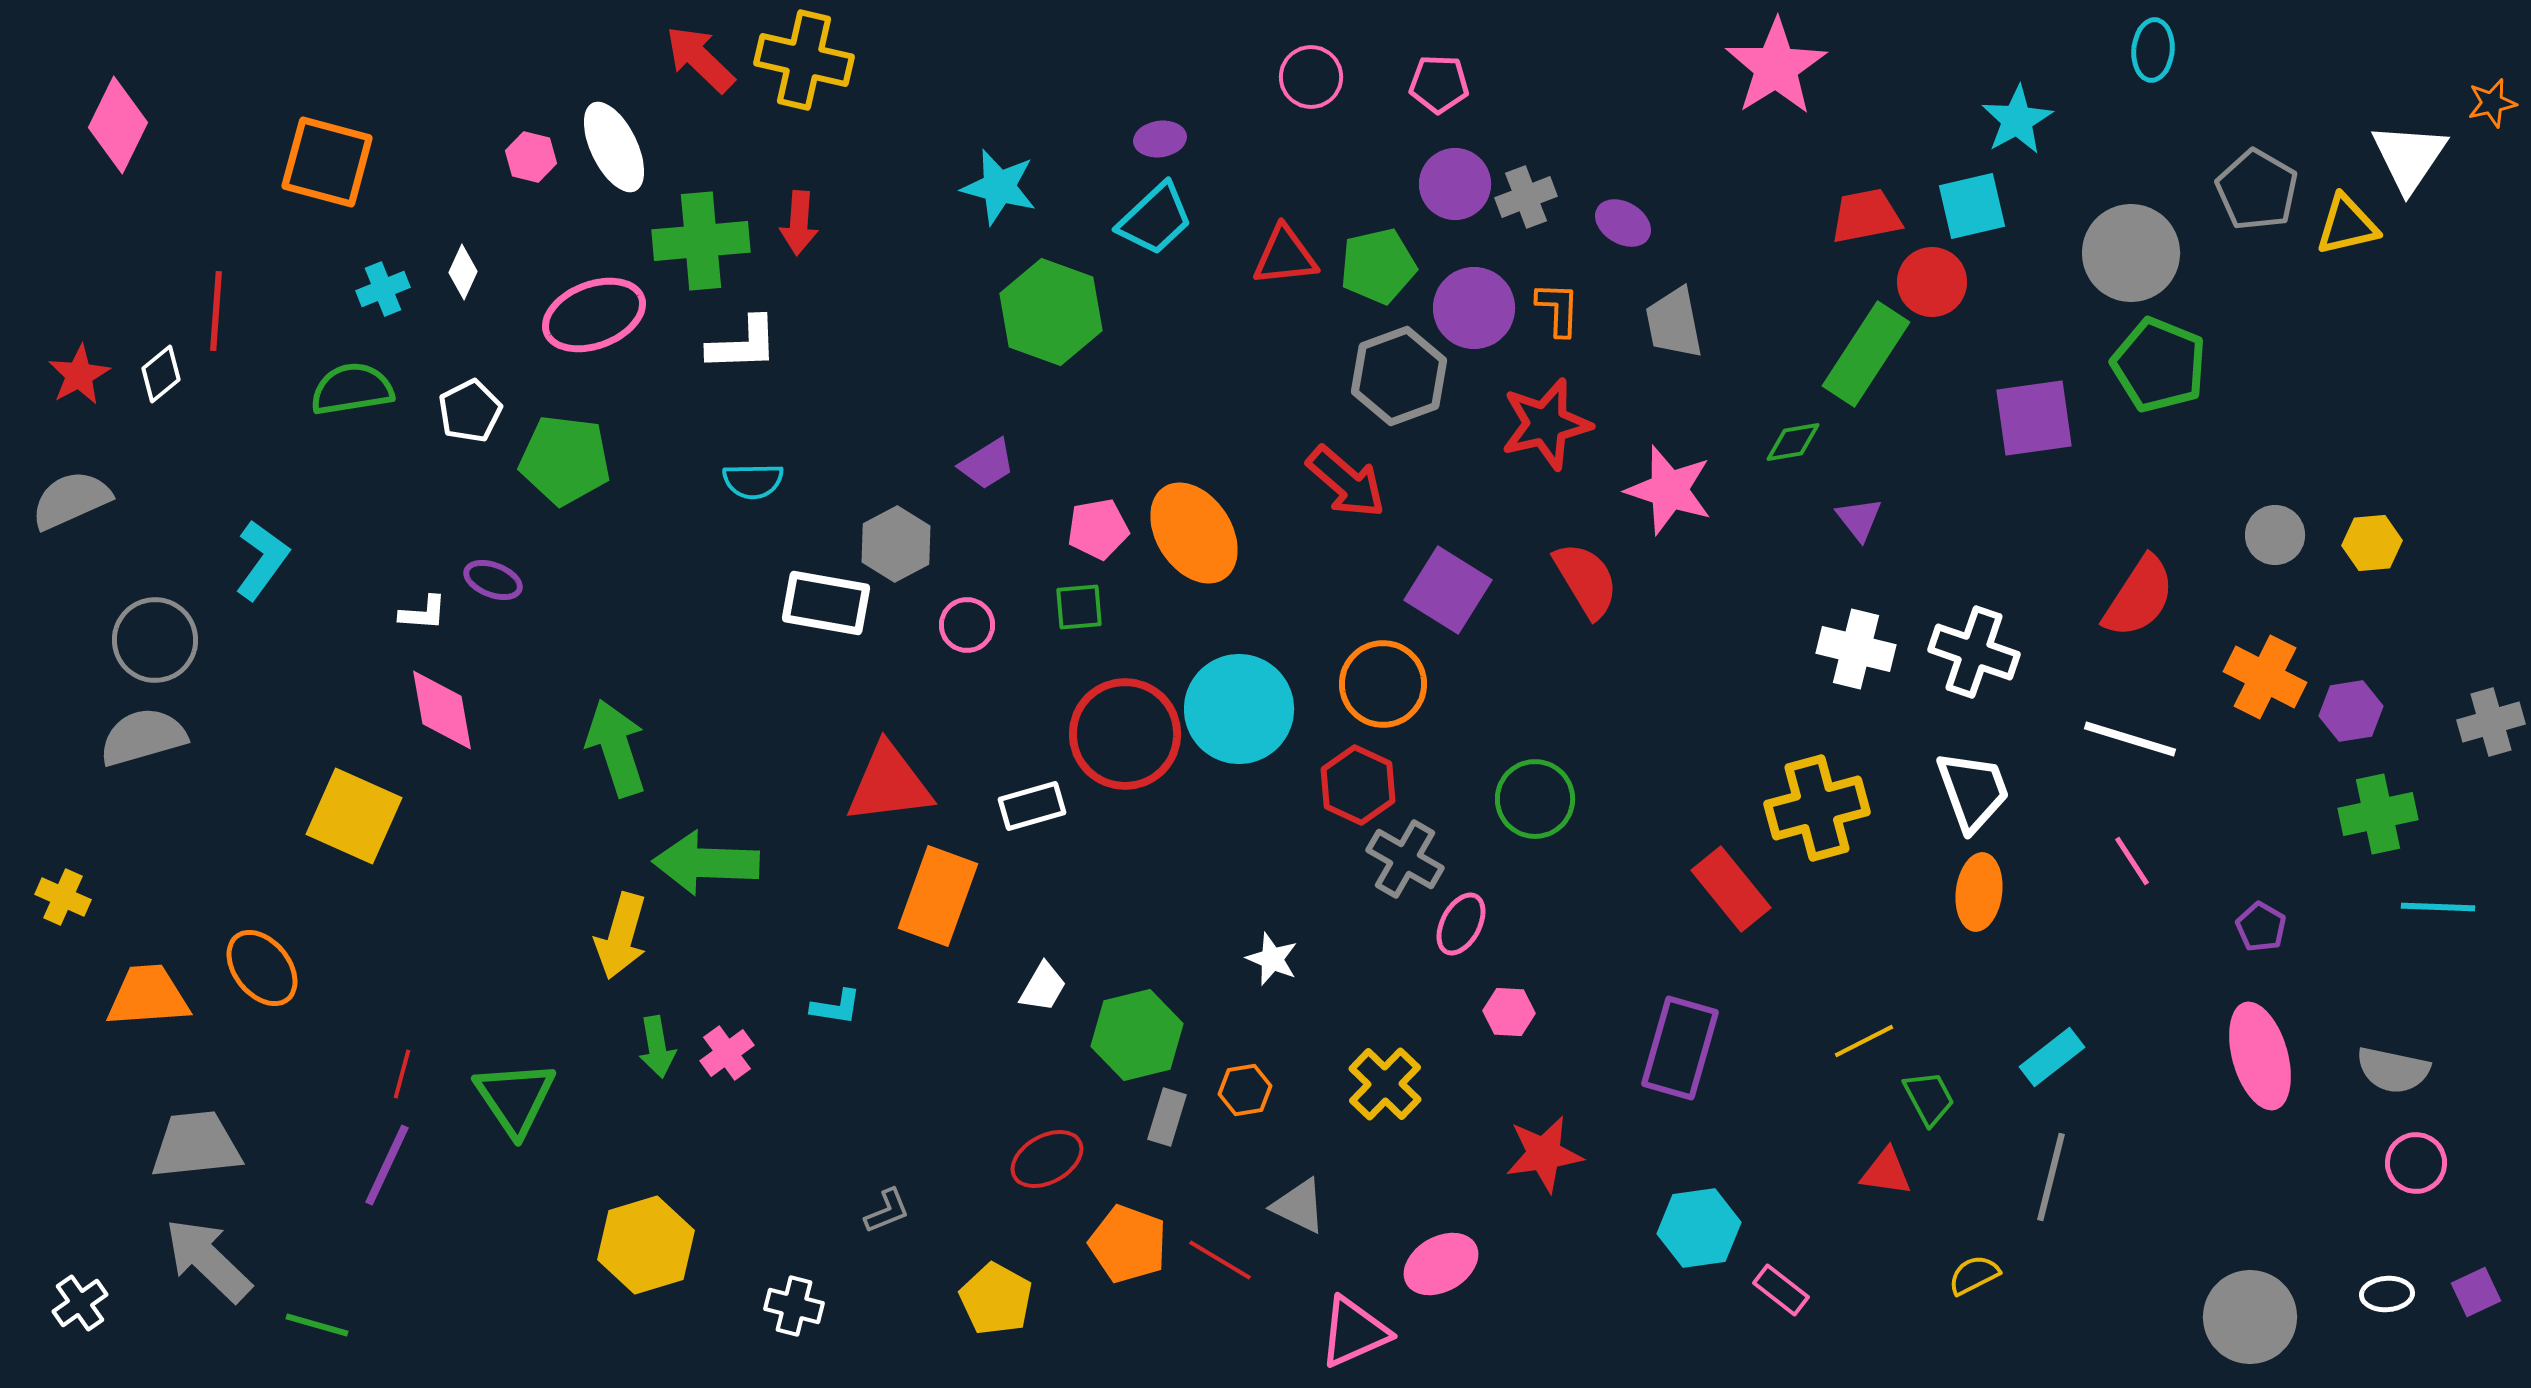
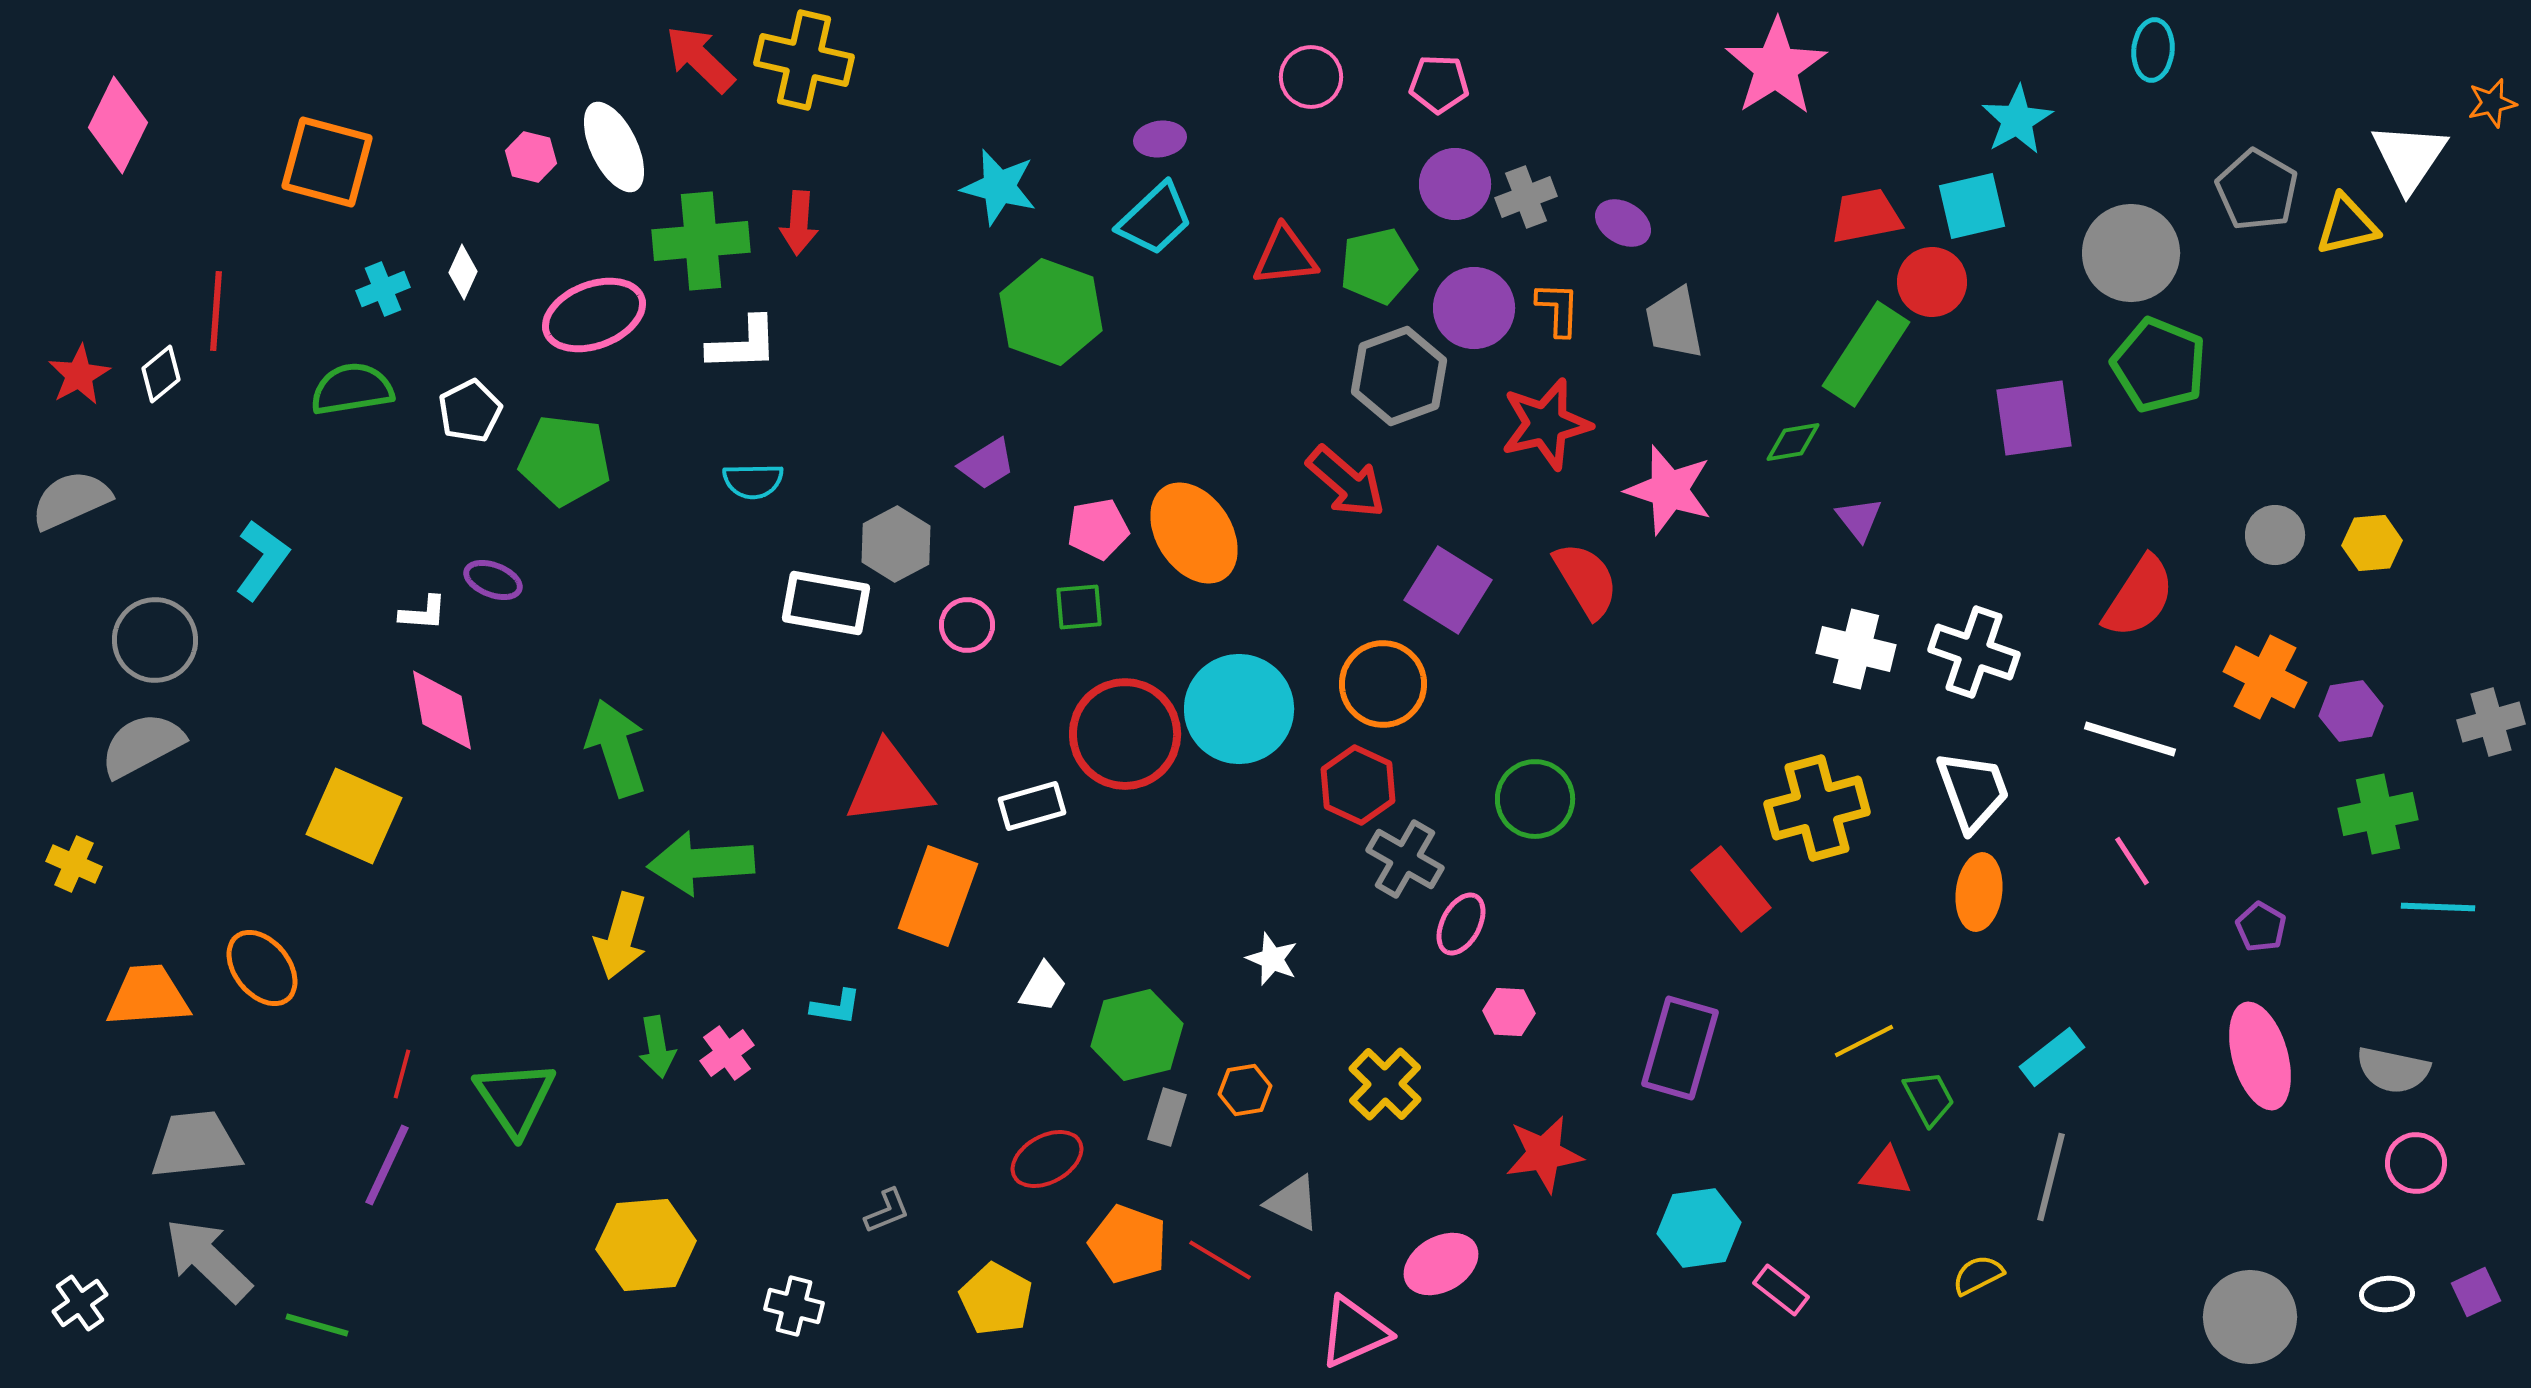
gray semicircle at (143, 737): moved 1 px left, 8 px down; rotated 12 degrees counterclockwise
green arrow at (706, 863): moved 5 px left; rotated 6 degrees counterclockwise
yellow cross at (63, 897): moved 11 px right, 33 px up
gray triangle at (1299, 1206): moved 6 px left, 3 px up
yellow hexagon at (646, 1245): rotated 12 degrees clockwise
yellow semicircle at (1974, 1275): moved 4 px right
